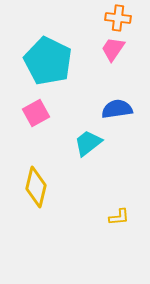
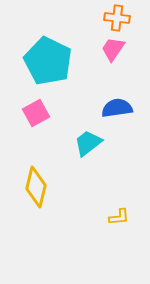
orange cross: moved 1 px left
blue semicircle: moved 1 px up
